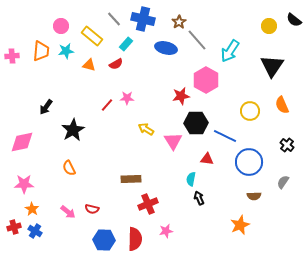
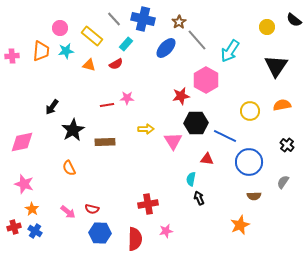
pink circle at (61, 26): moved 1 px left, 2 px down
yellow circle at (269, 26): moved 2 px left, 1 px down
blue ellipse at (166, 48): rotated 60 degrees counterclockwise
black triangle at (272, 66): moved 4 px right
red line at (107, 105): rotated 40 degrees clockwise
orange semicircle at (282, 105): rotated 102 degrees clockwise
black arrow at (46, 107): moved 6 px right
yellow arrow at (146, 129): rotated 147 degrees clockwise
brown rectangle at (131, 179): moved 26 px left, 37 px up
pink star at (24, 184): rotated 18 degrees clockwise
red cross at (148, 204): rotated 12 degrees clockwise
blue hexagon at (104, 240): moved 4 px left, 7 px up
